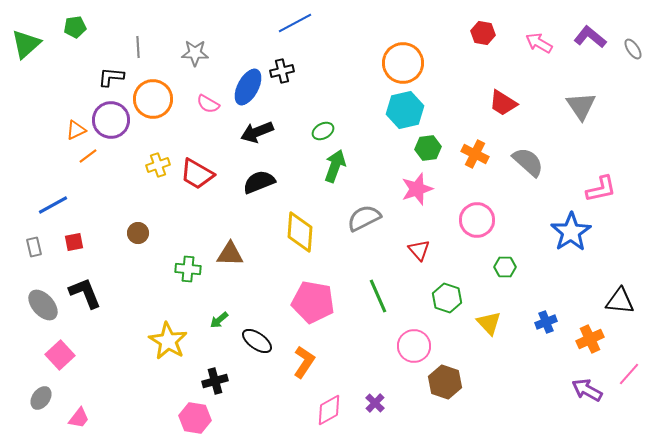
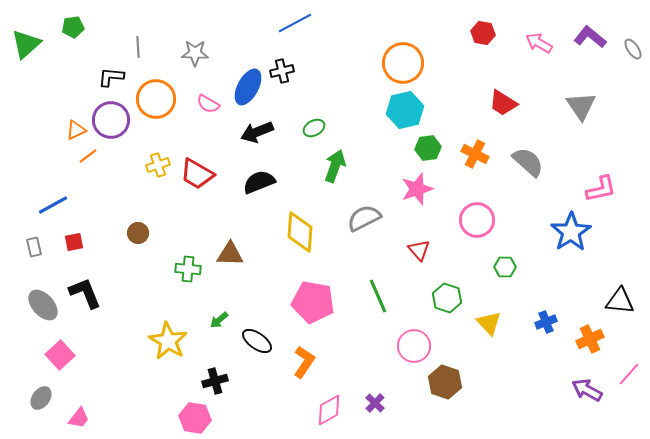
green pentagon at (75, 27): moved 2 px left
orange circle at (153, 99): moved 3 px right
green ellipse at (323, 131): moved 9 px left, 3 px up
